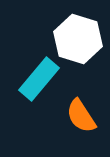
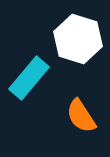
cyan rectangle: moved 10 px left, 1 px up
